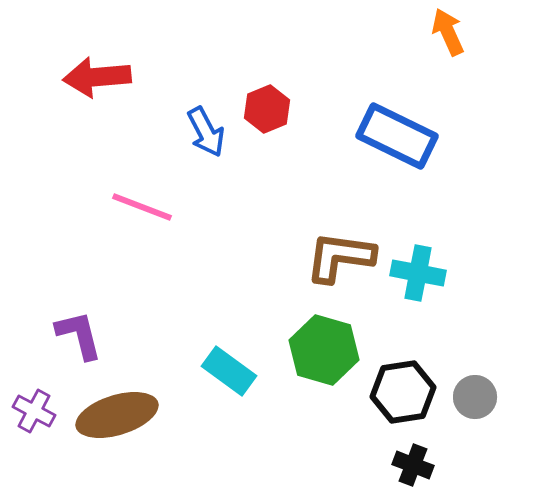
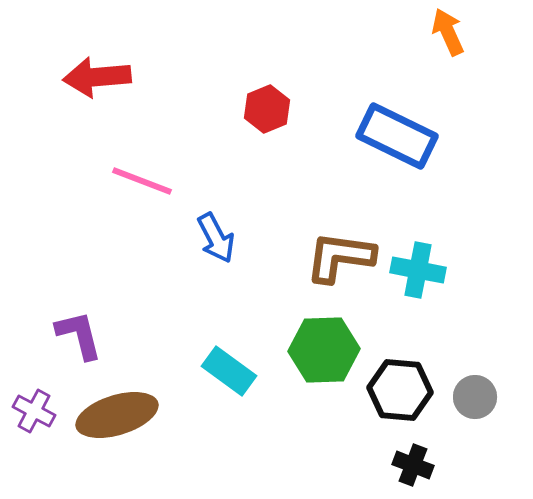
blue arrow: moved 10 px right, 106 px down
pink line: moved 26 px up
cyan cross: moved 3 px up
green hexagon: rotated 18 degrees counterclockwise
black hexagon: moved 3 px left, 2 px up; rotated 14 degrees clockwise
